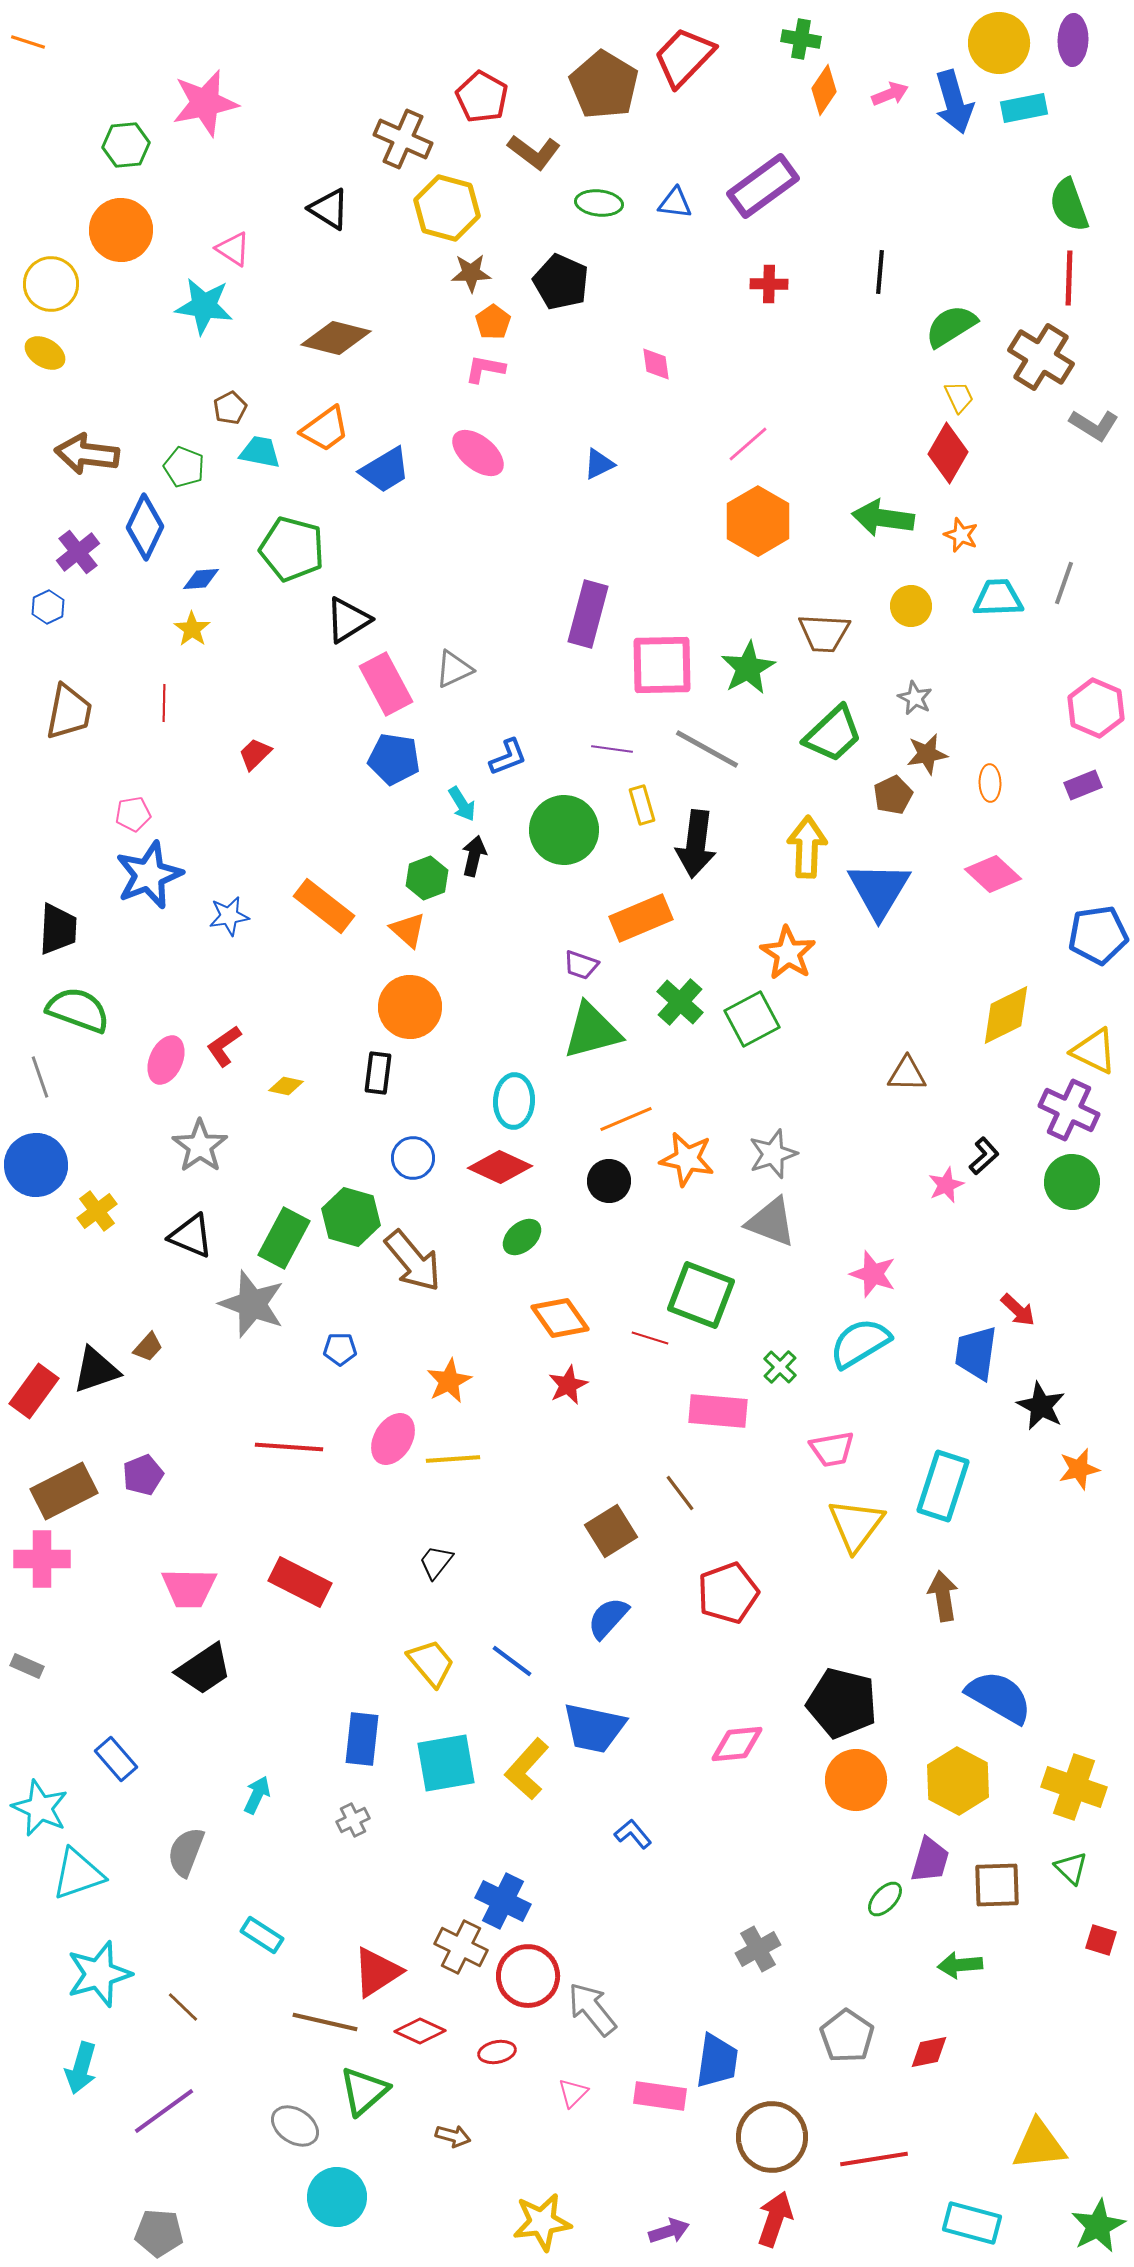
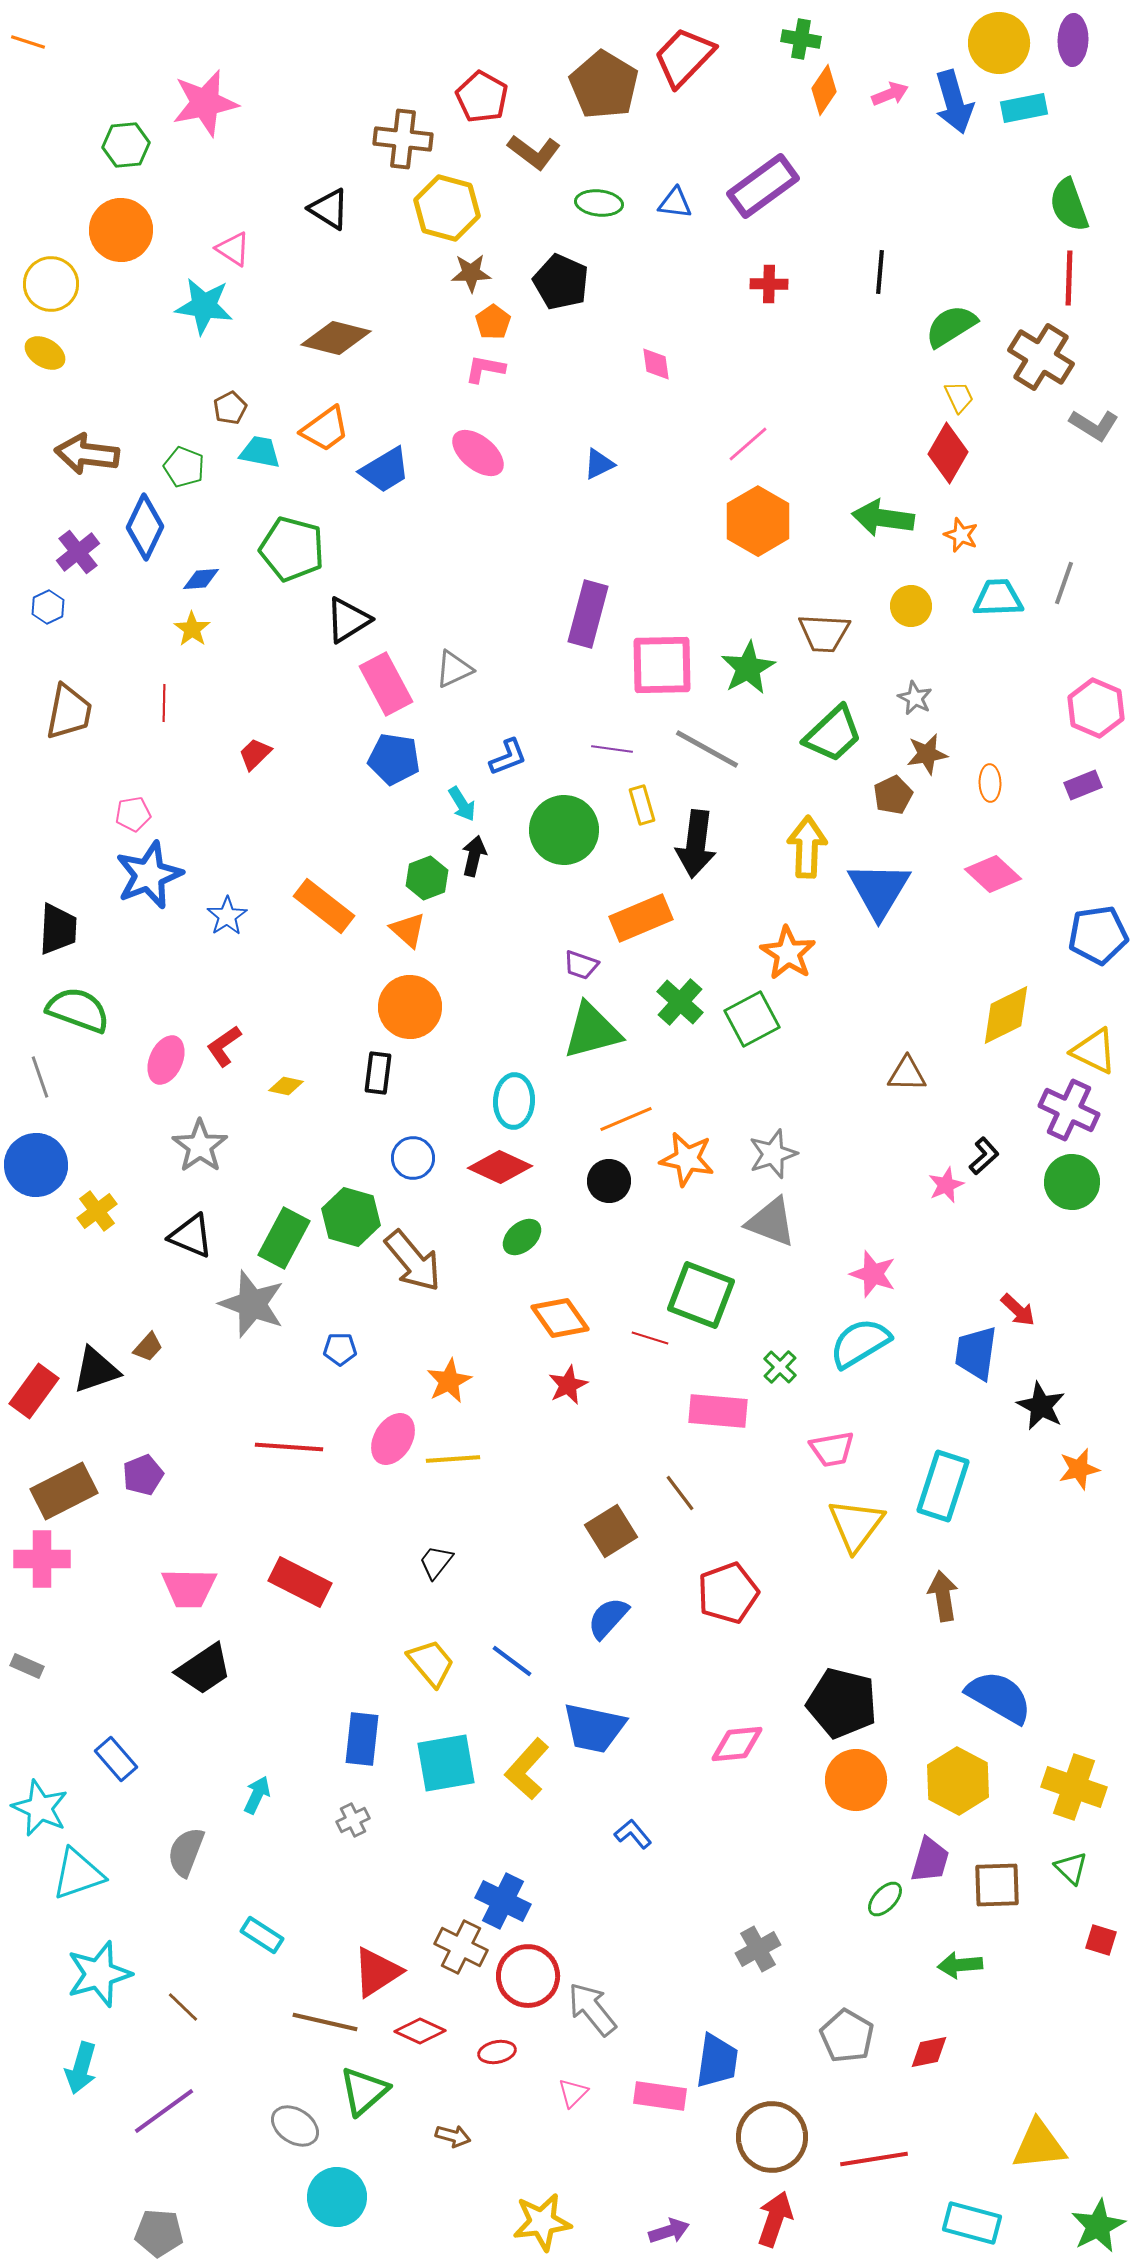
brown cross at (403, 139): rotated 18 degrees counterclockwise
blue star at (229, 916): moved 2 px left; rotated 24 degrees counterclockwise
gray pentagon at (847, 2036): rotated 4 degrees counterclockwise
